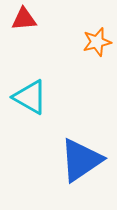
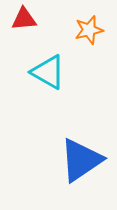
orange star: moved 8 px left, 12 px up
cyan triangle: moved 18 px right, 25 px up
